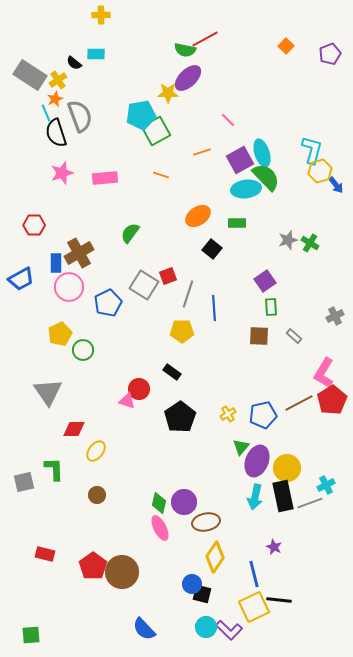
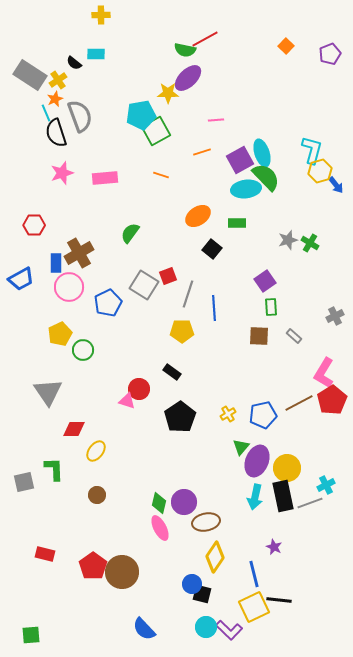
pink line at (228, 120): moved 12 px left; rotated 49 degrees counterclockwise
